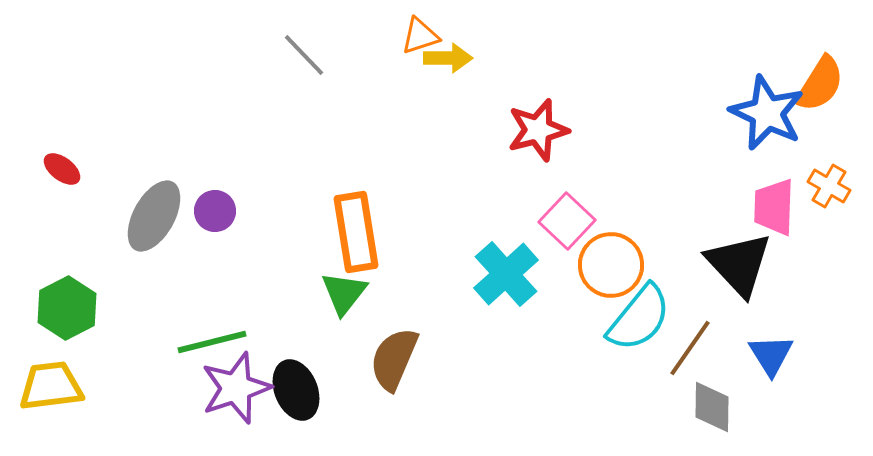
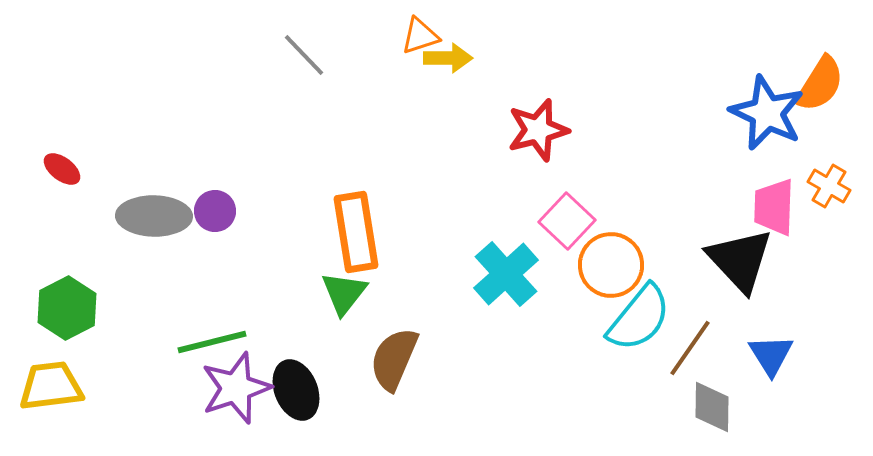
gray ellipse: rotated 62 degrees clockwise
black triangle: moved 1 px right, 4 px up
